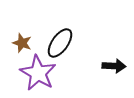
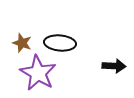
black ellipse: rotated 60 degrees clockwise
